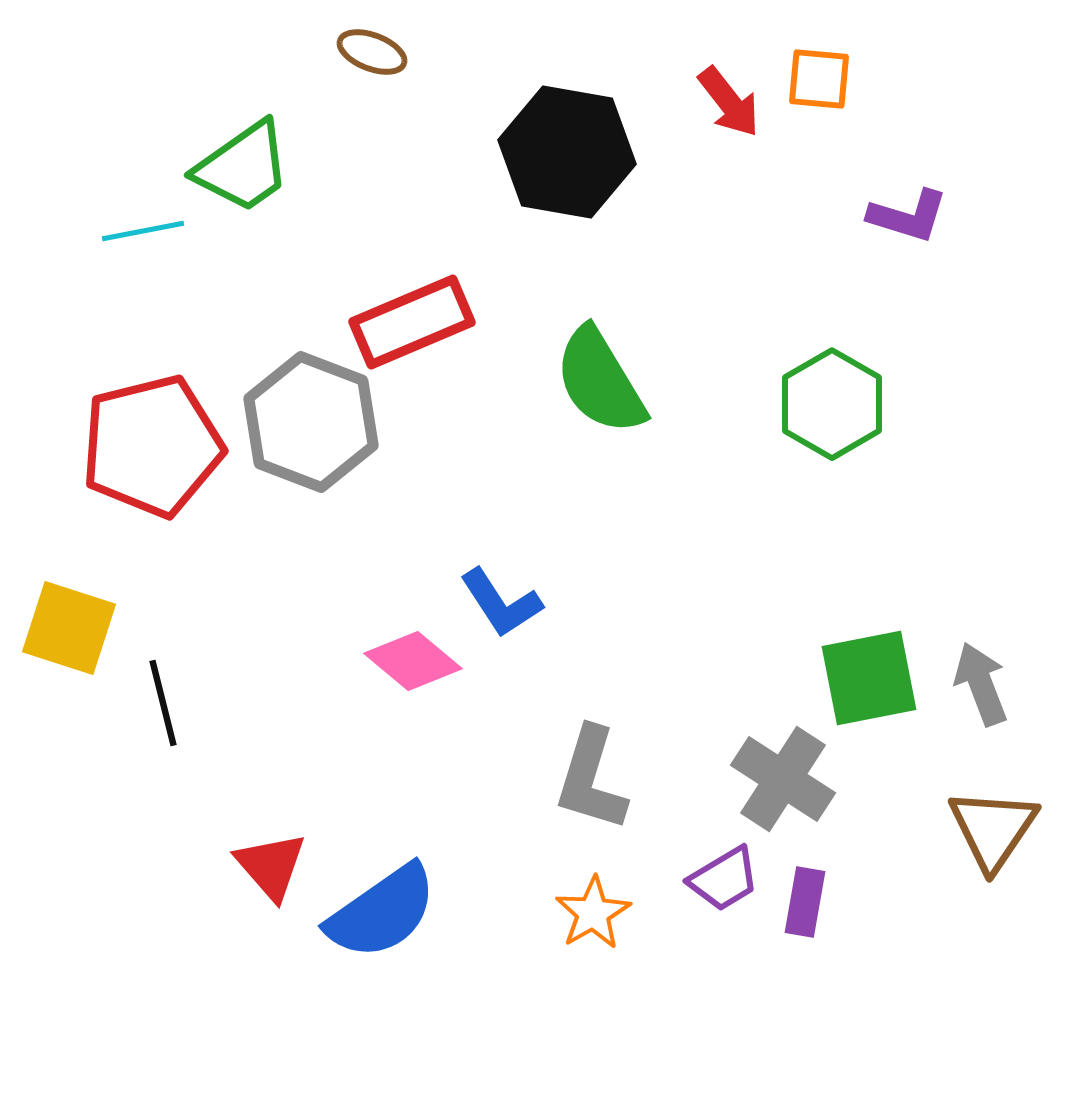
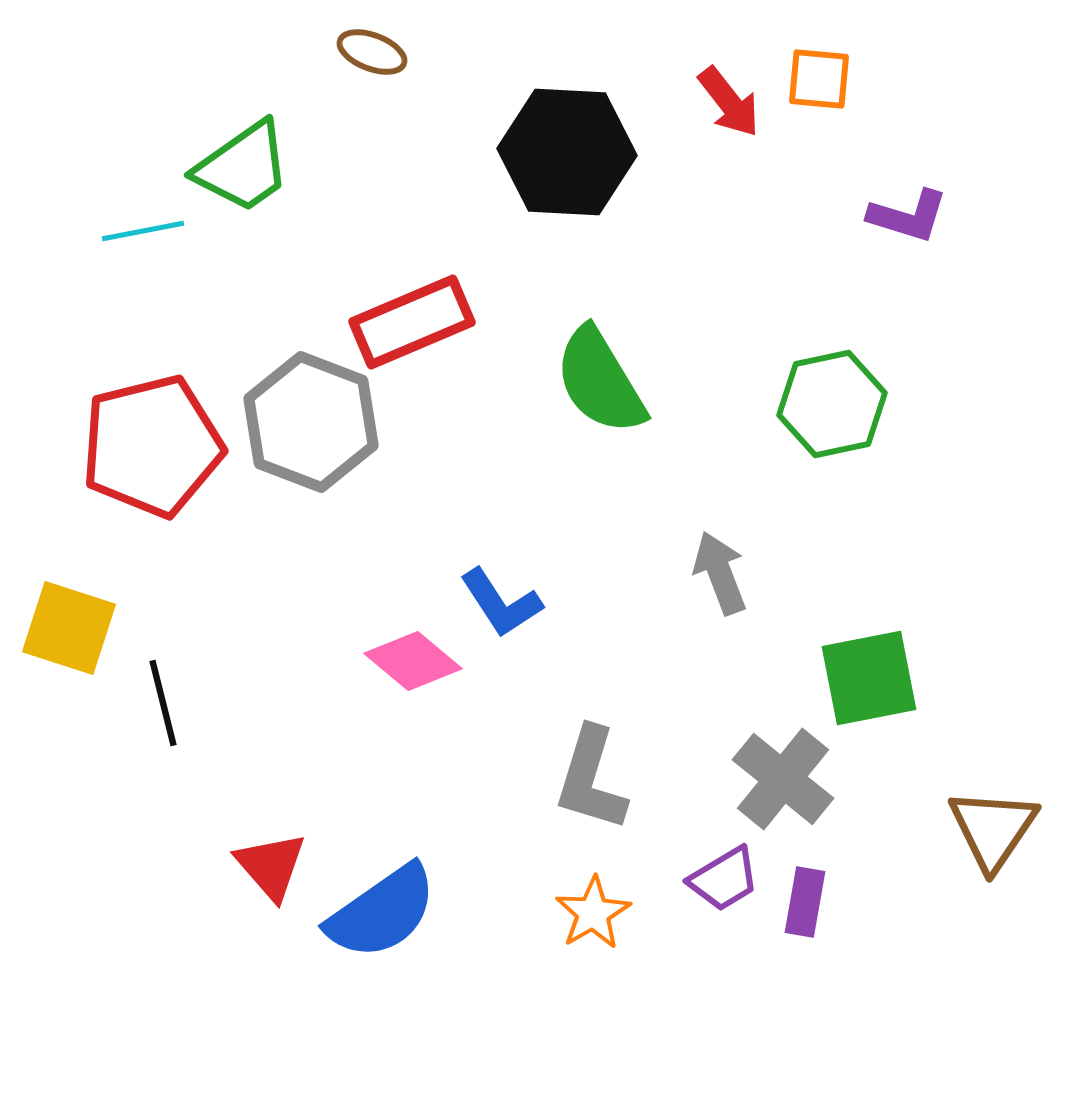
black hexagon: rotated 7 degrees counterclockwise
green hexagon: rotated 18 degrees clockwise
gray arrow: moved 261 px left, 111 px up
gray cross: rotated 6 degrees clockwise
